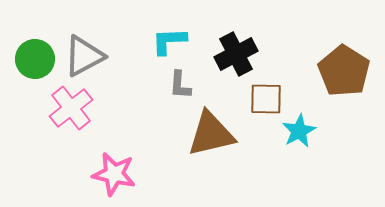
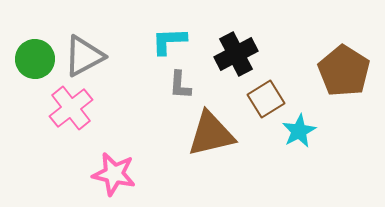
brown square: rotated 33 degrees counterclockwise
